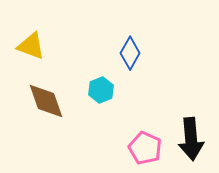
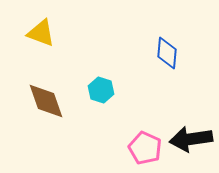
yellow triangle: moved 10 px right, 13 px up
blue diamond: moved 37 px right; rotated 24 degrees counterclockwise
cyan hexagon: rotated 20 degrees counterclockwise
black arrow: rotated 87 degrees clockwise
